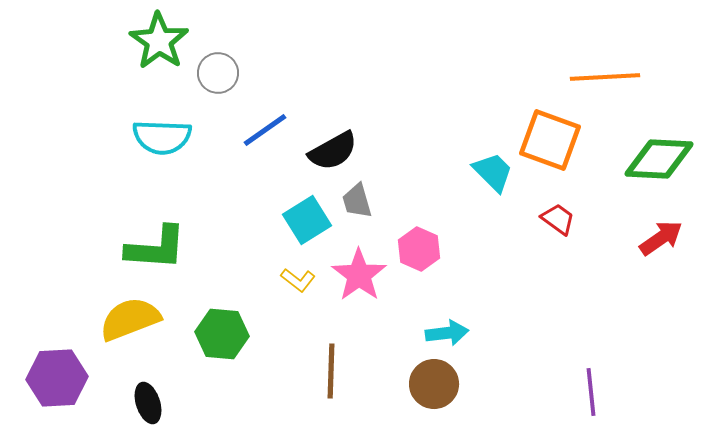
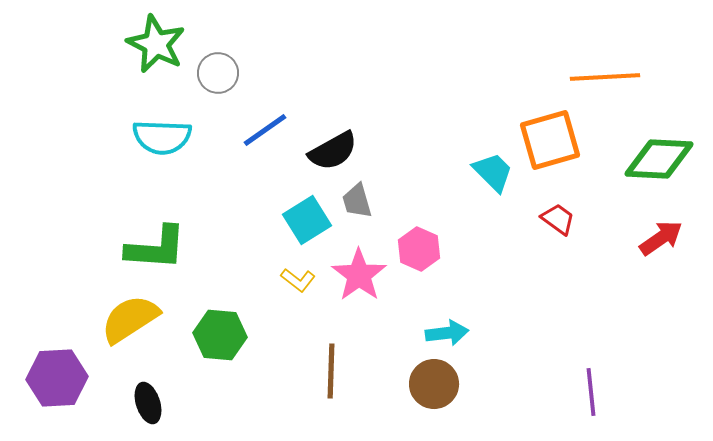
green star: moved 3 px left, 3 px down; rotated 8 degrees counterclockwise
orange square: rotated 36 degrees counterclockwise
yellow semicircle: rotated 12 degrees counterclockwise
green hexagon: moved 2 px left, 1 px down
